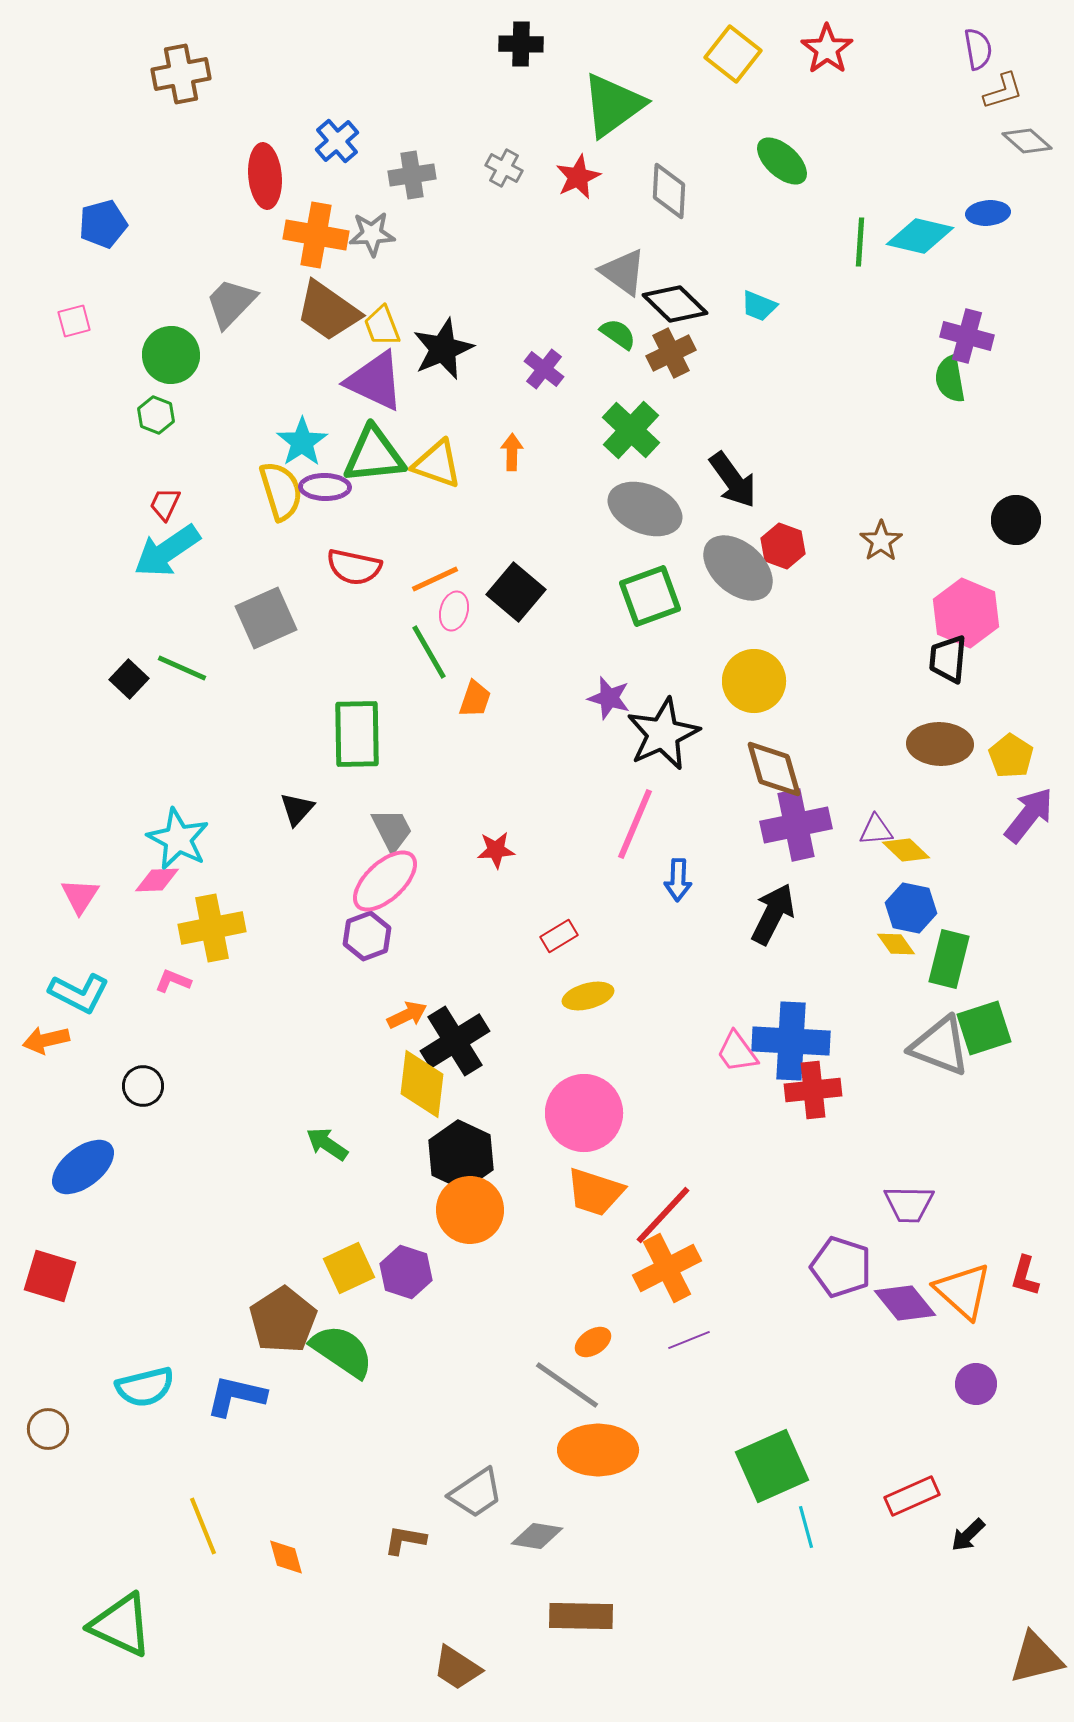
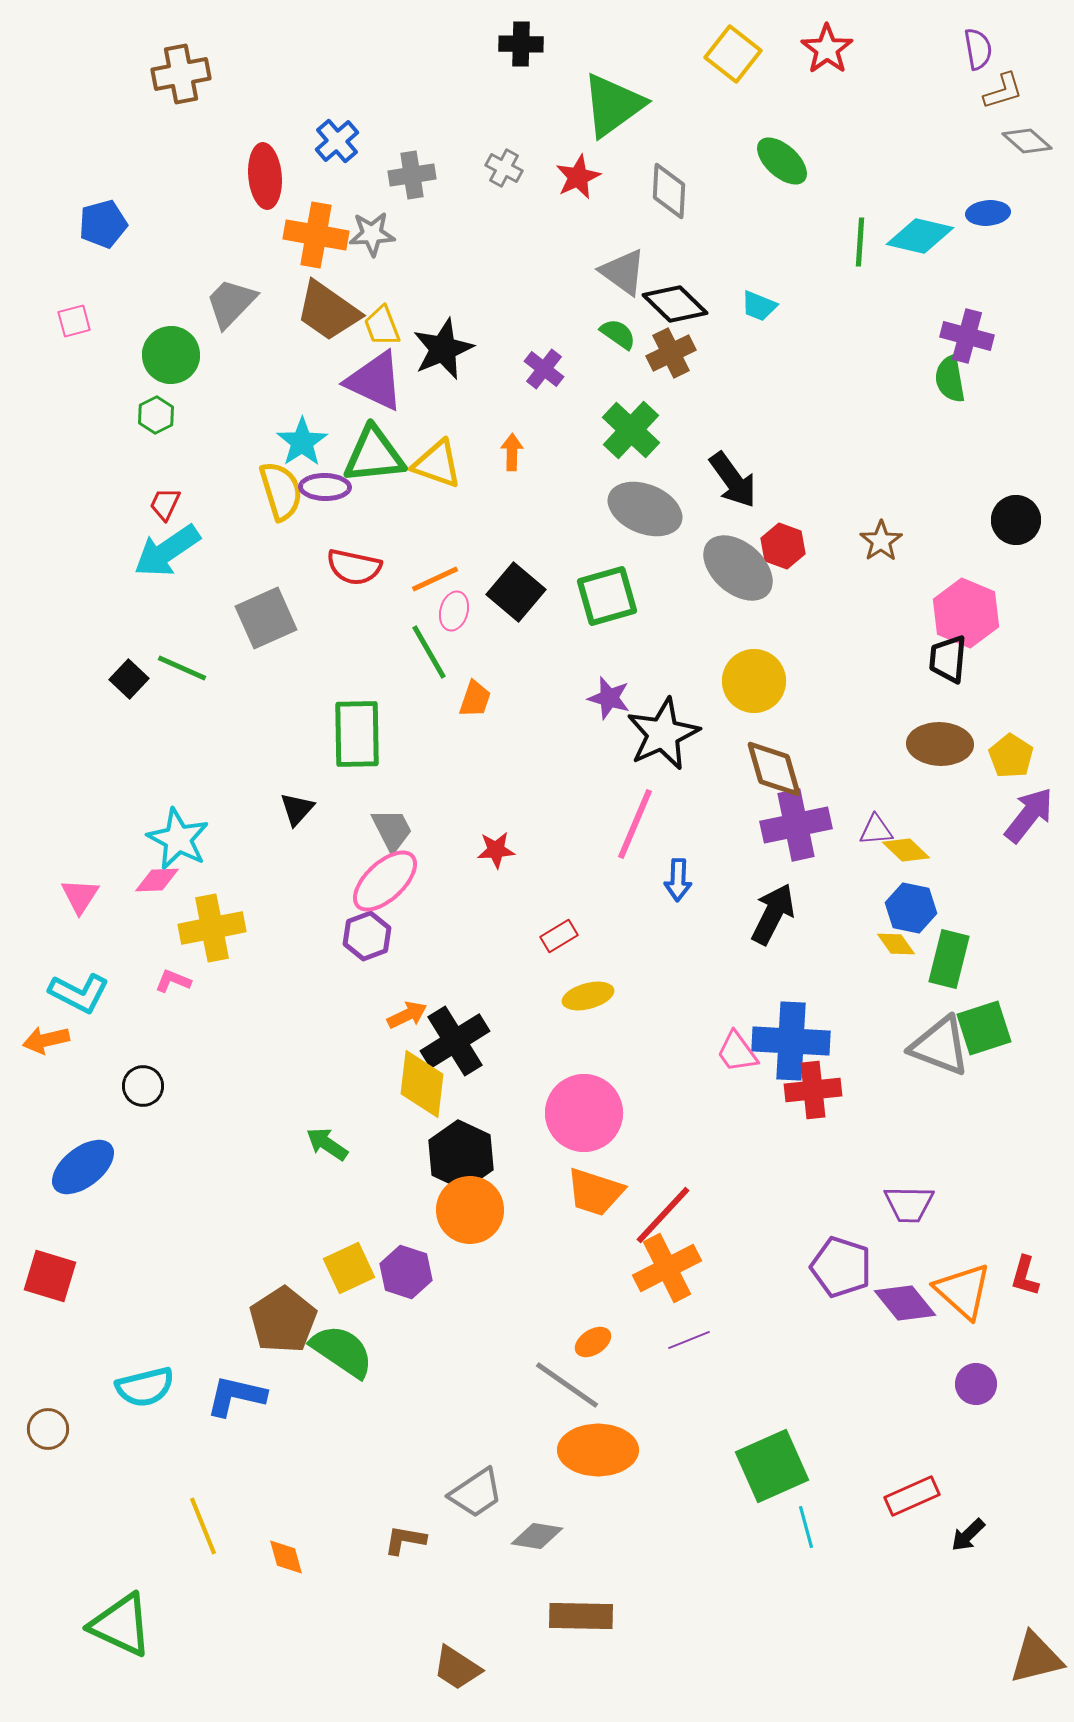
green hexagon at (156, 415): rotated 12 degrees clockwise
green square at (650, 596): moved 43 px left; rotated 4 degrees clockwise
